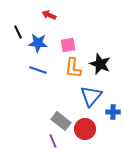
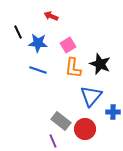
red arrow: moved 2 px right, 1 px down
pink square: rotated 21 degrees counterclockwise
